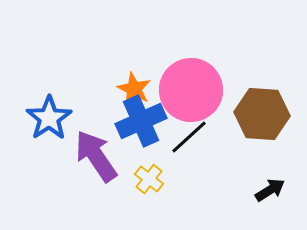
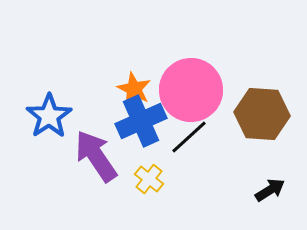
blue star: moved 2 px up
